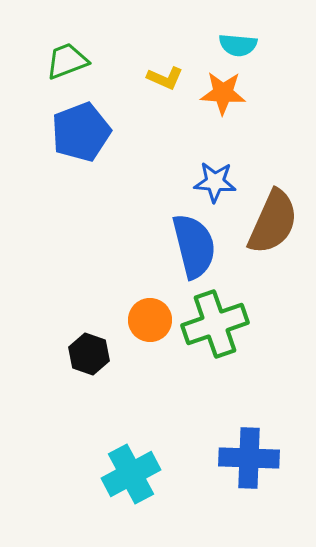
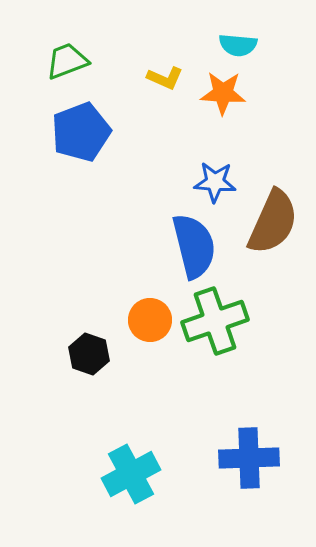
green cross: moved 3 px up
blue cross: rotated 4 degrees counterclockwise
